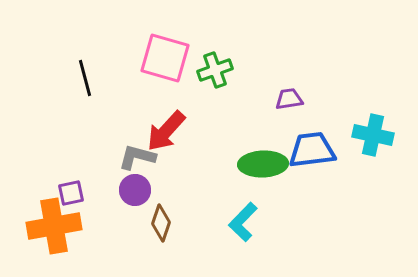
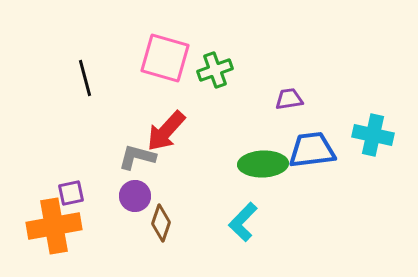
purple circle: moved 6 px down
